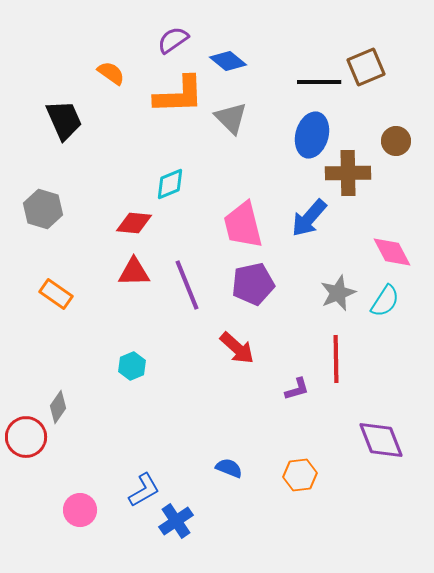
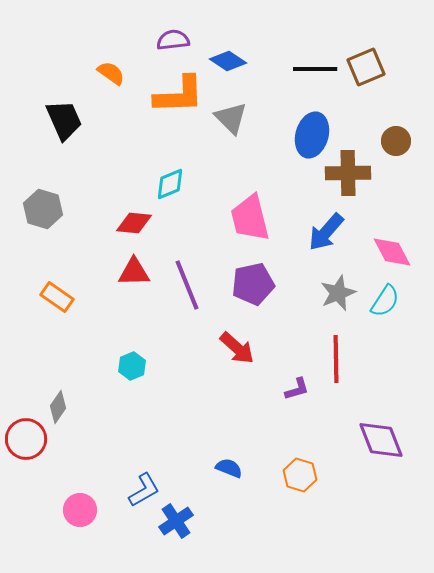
purple semicircle: rotated 28 degrees clockwise
blue diamond: rotated 6 degrees counterclockwise
black line: moved 4 px left, 13 px up
blue arrow: moved 17 px right, 14 px down
pink trapezoid: moved 7 px right, 7 px up
orange rectangle: moved 1 px right, 3 px down
red circle: moved 2 px down
orange hexagon: rotated 24 degrees clockwise
